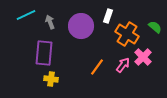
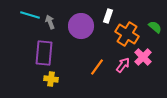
cyan line: moved 4 px right; rotated 42 degrees clockwise
